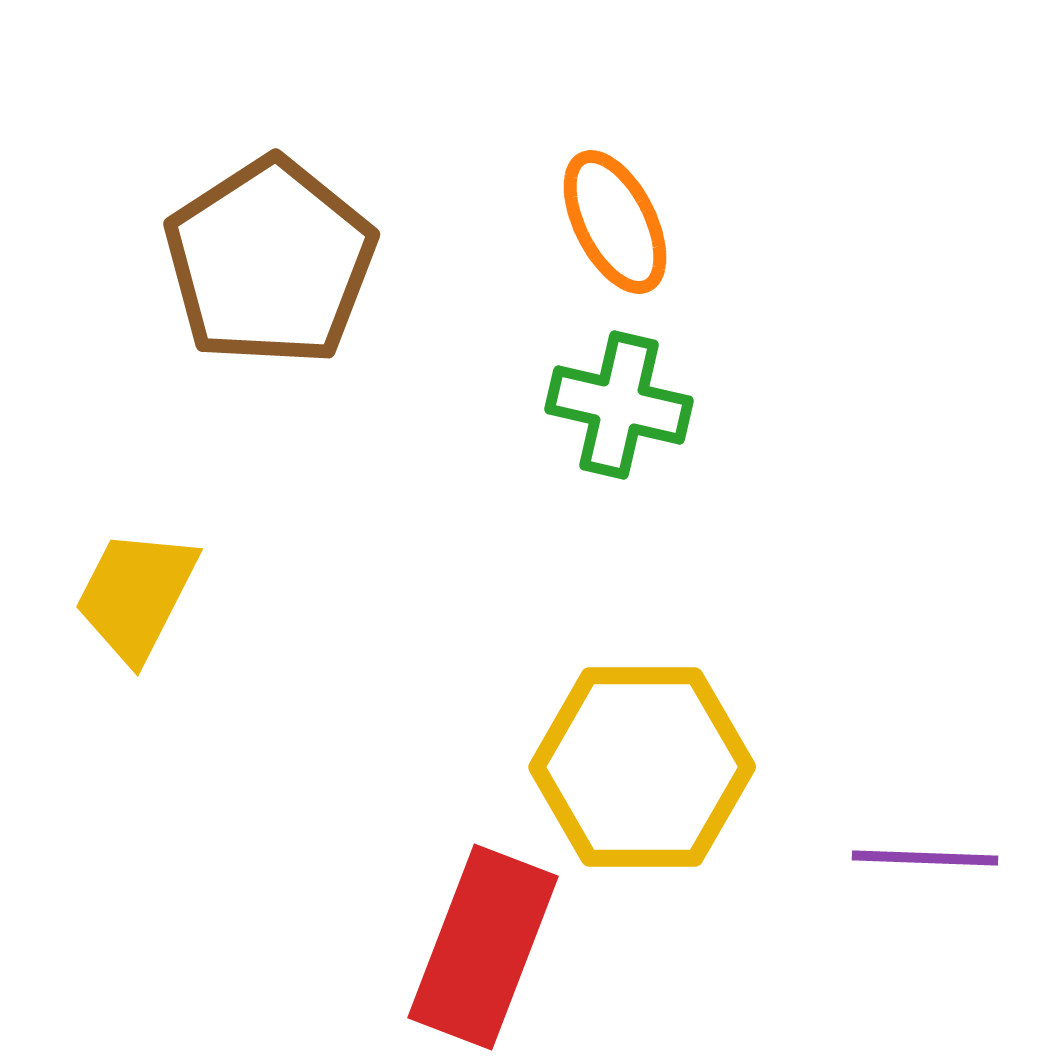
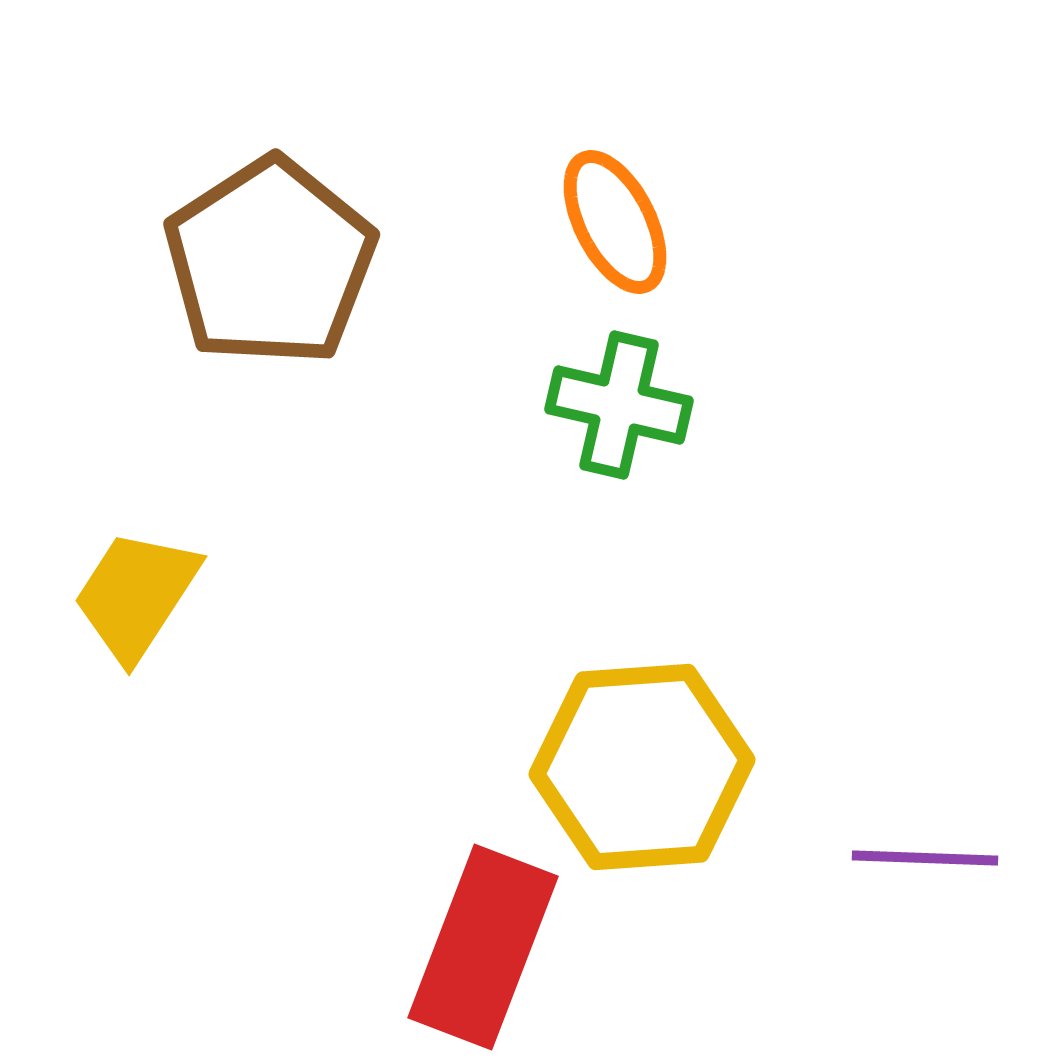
yellow trapezoid: rotated 6 degrees clockwise
yellow hexagon: rotated 4 degrees counterclockwise
